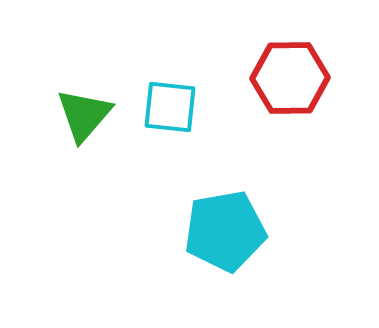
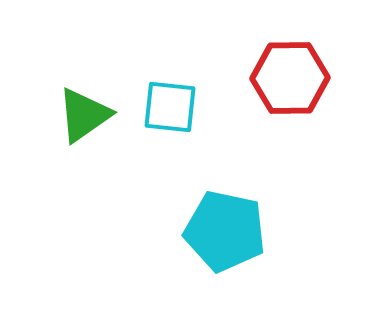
green triangle: rotated 14 degrees clockwise
cyan pentagon: rotated 22 degrees clockwise
